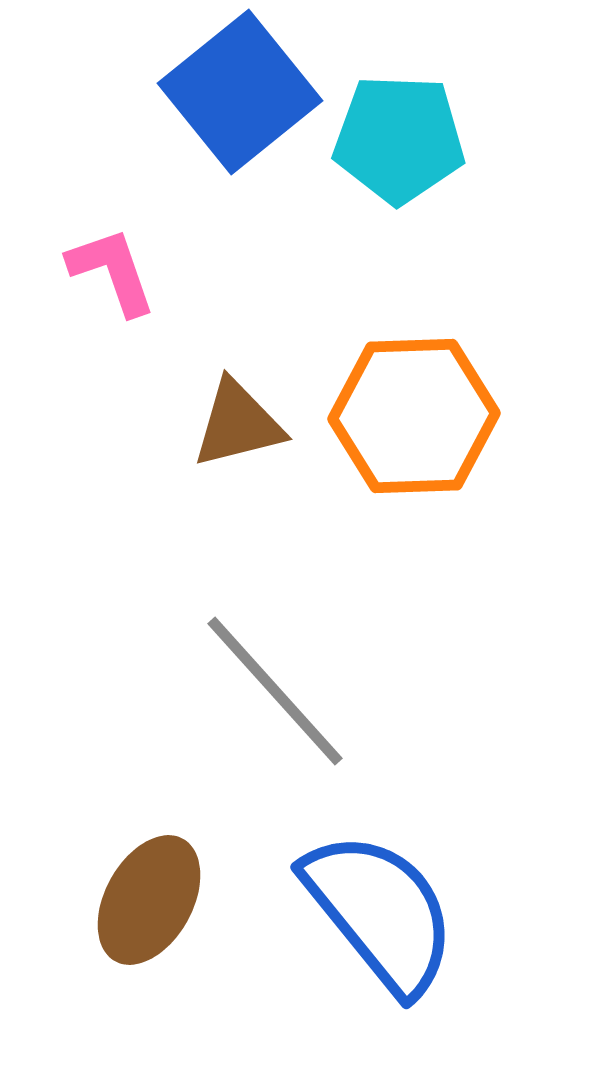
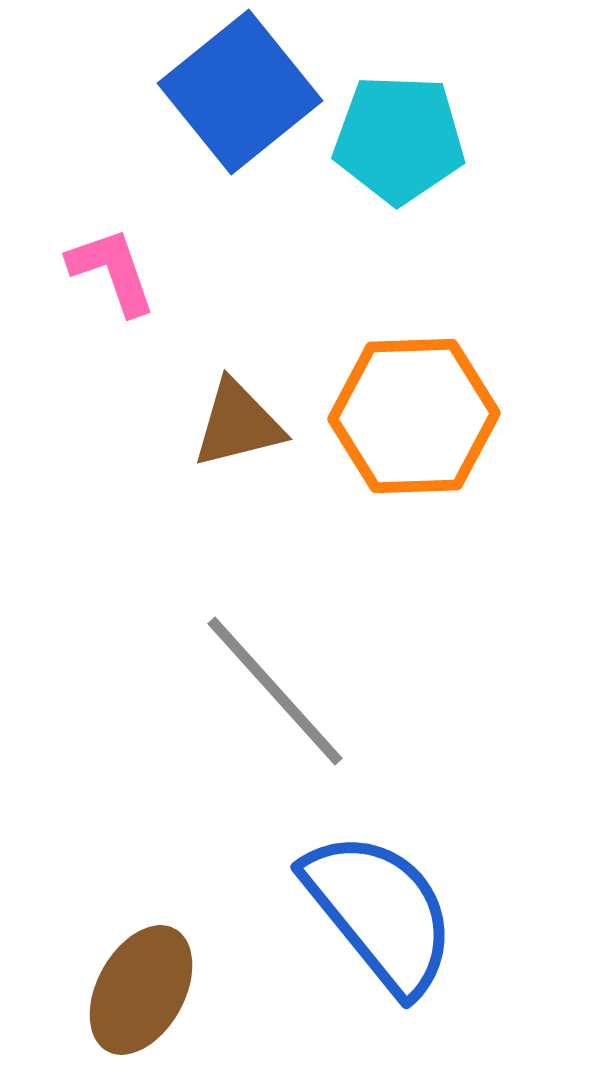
brown ellipse: moved 8 px left, 90 px down
